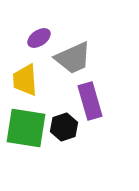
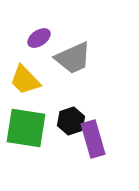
yellow trapezoid: rotated 40 degrees counterclockwise
purple rectangle: moved 3 px right, 38 px down
black hexagon: moved 7 px right, 6 px up
